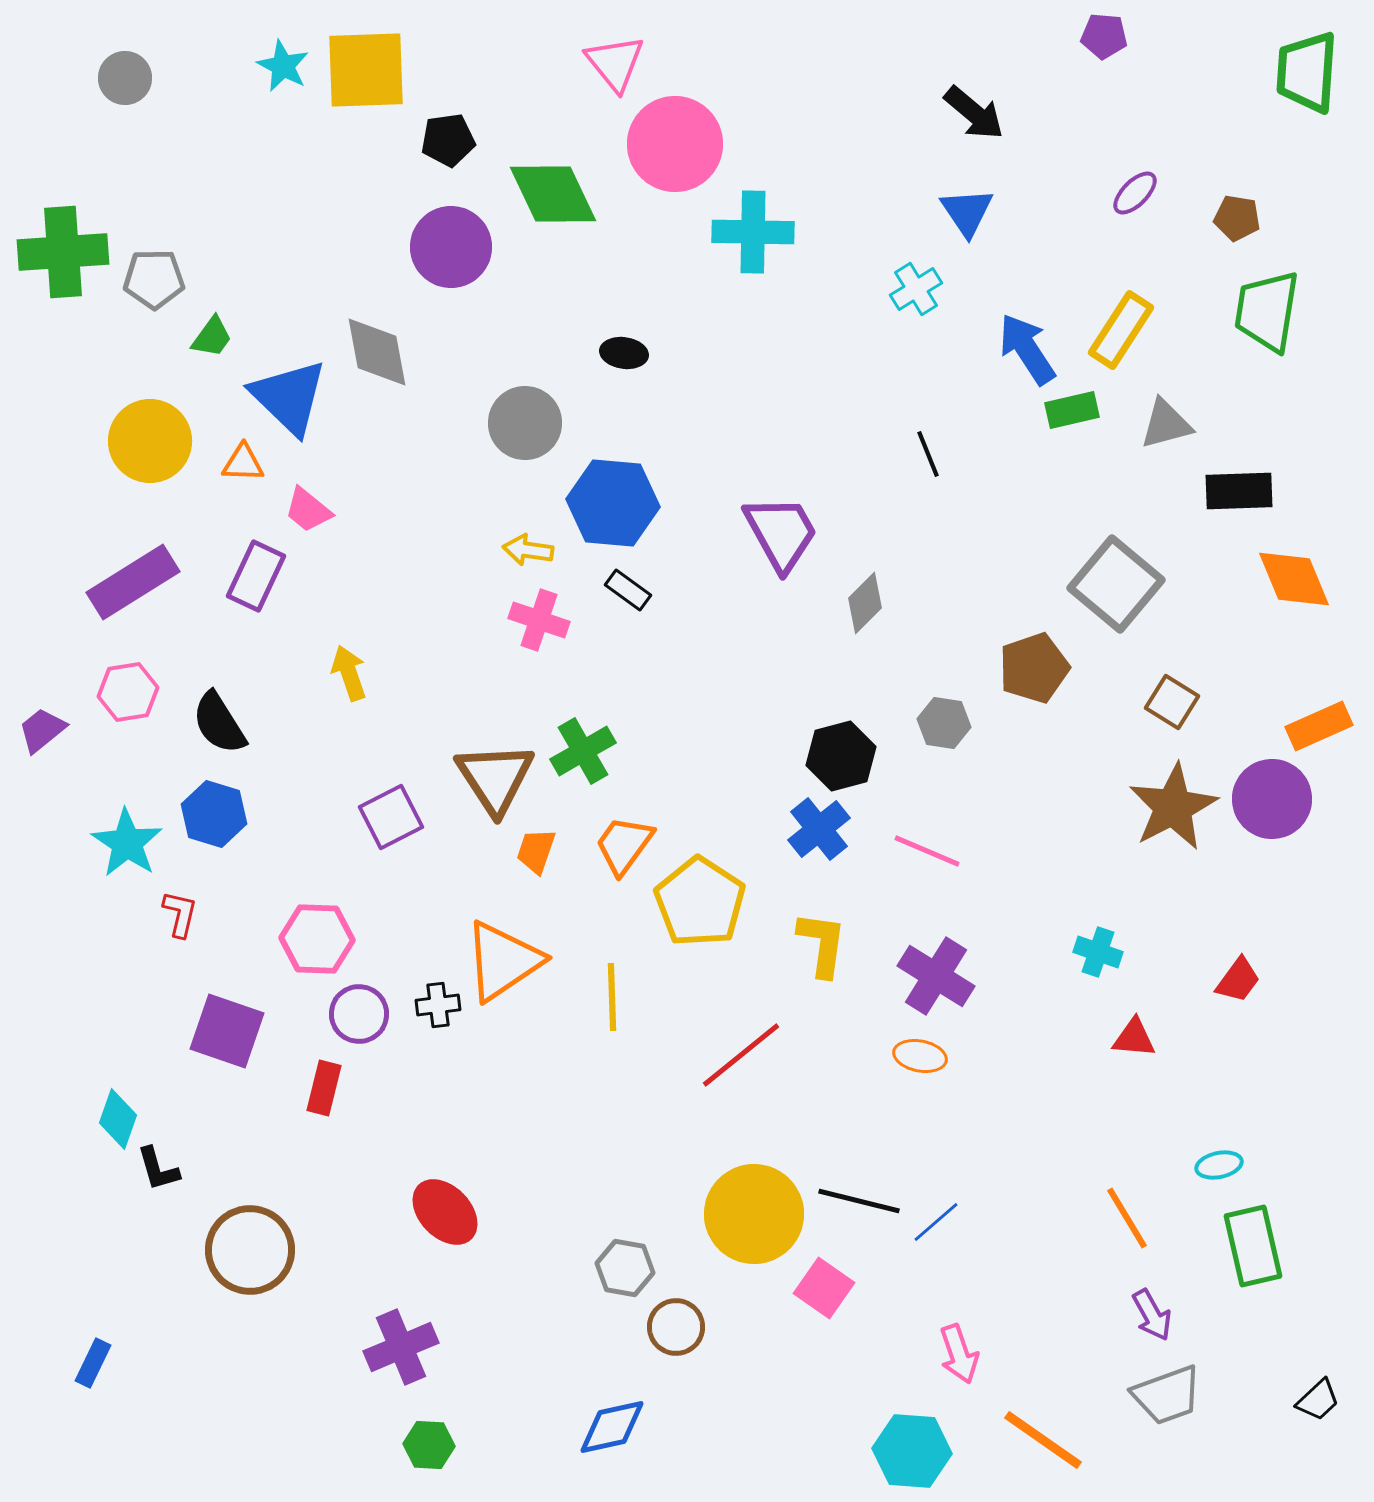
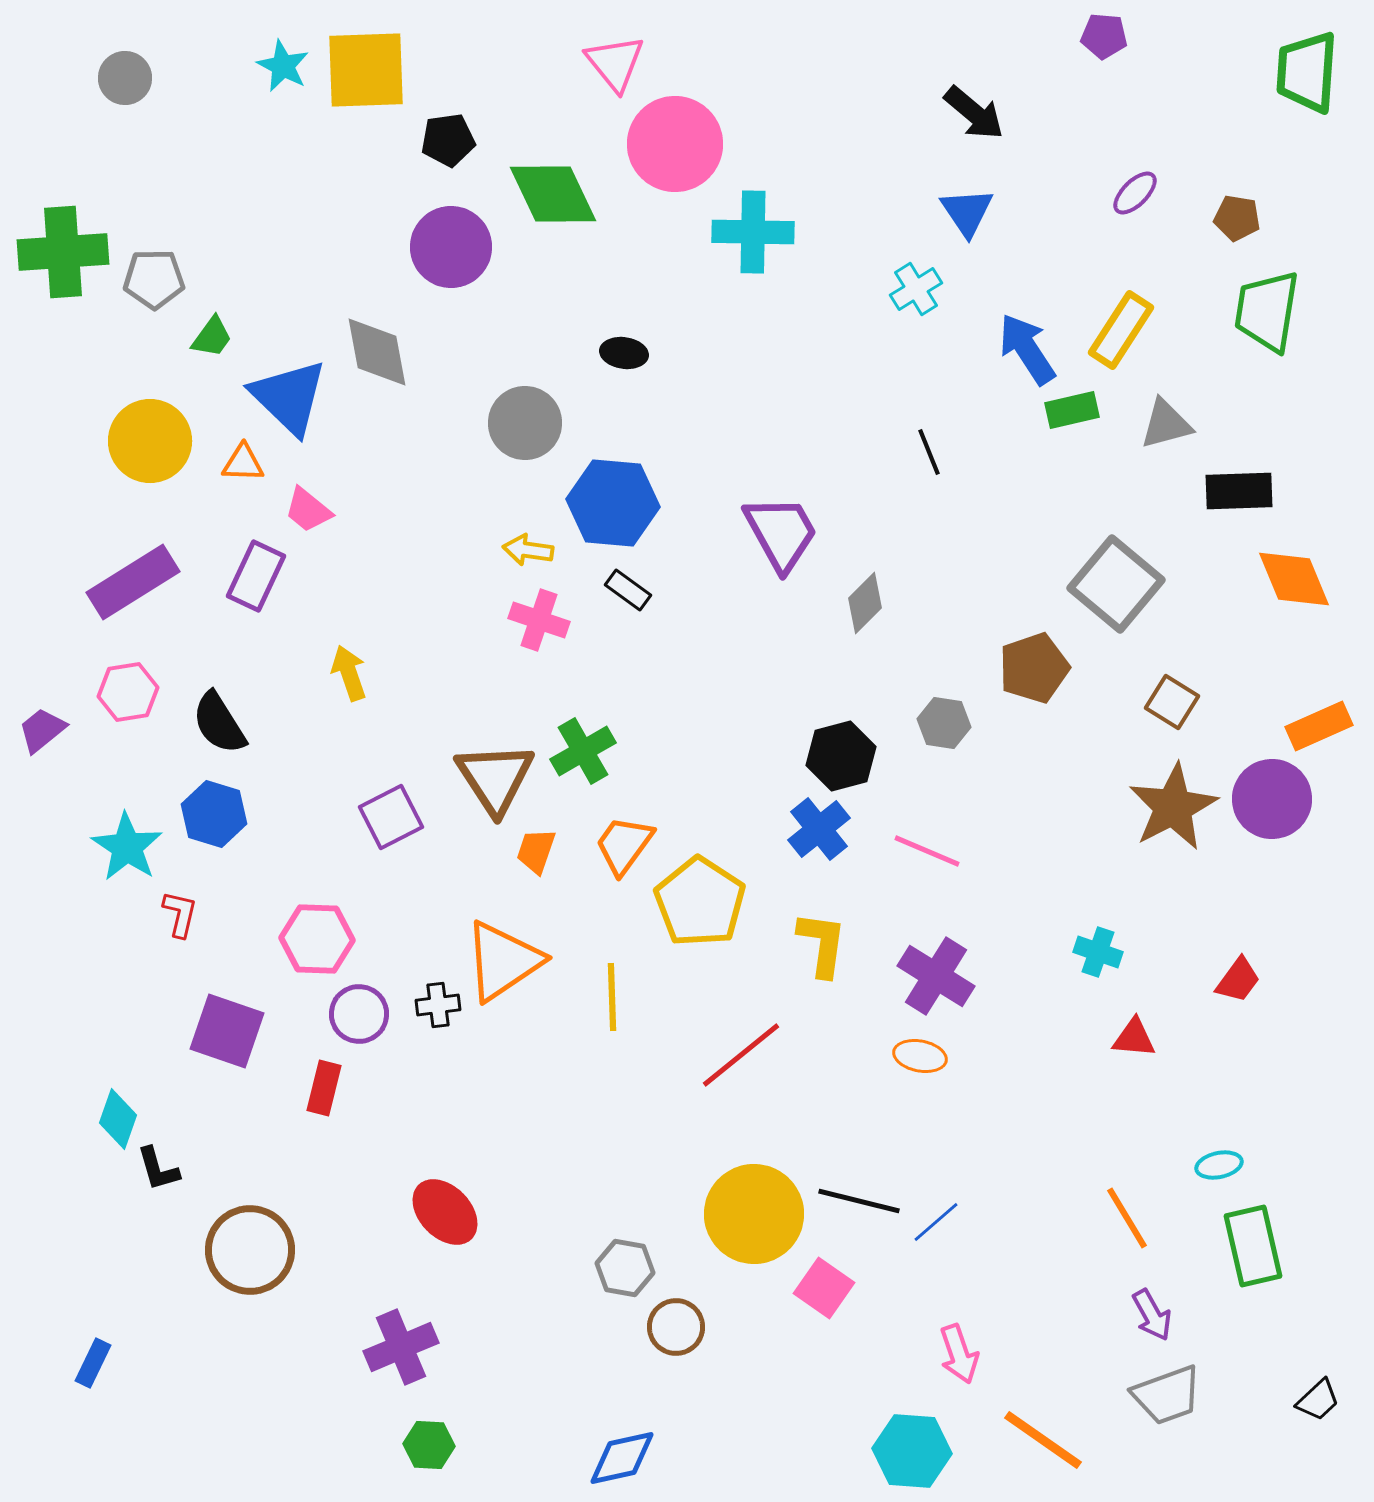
black line at (928, 454): moved 1 px right, 2 px up
cyan star at (127, 843): moved 4 px down
blue diamond at (612, 1427): moved 10 px right, 31 px down
